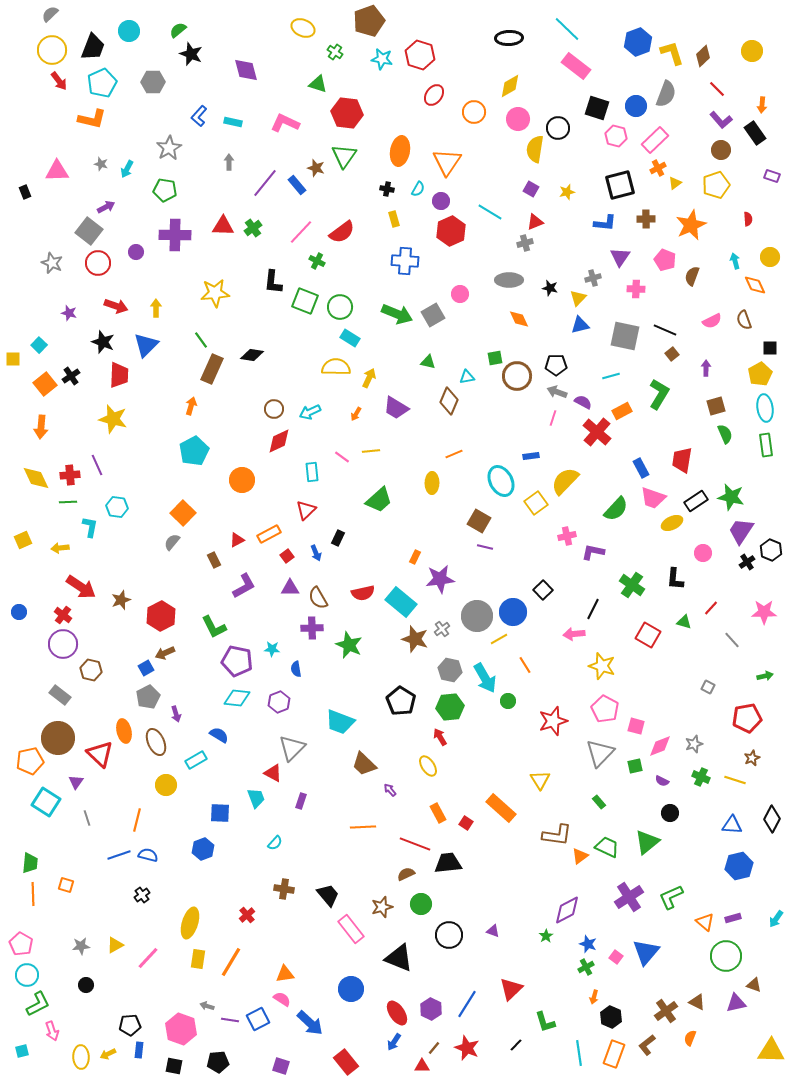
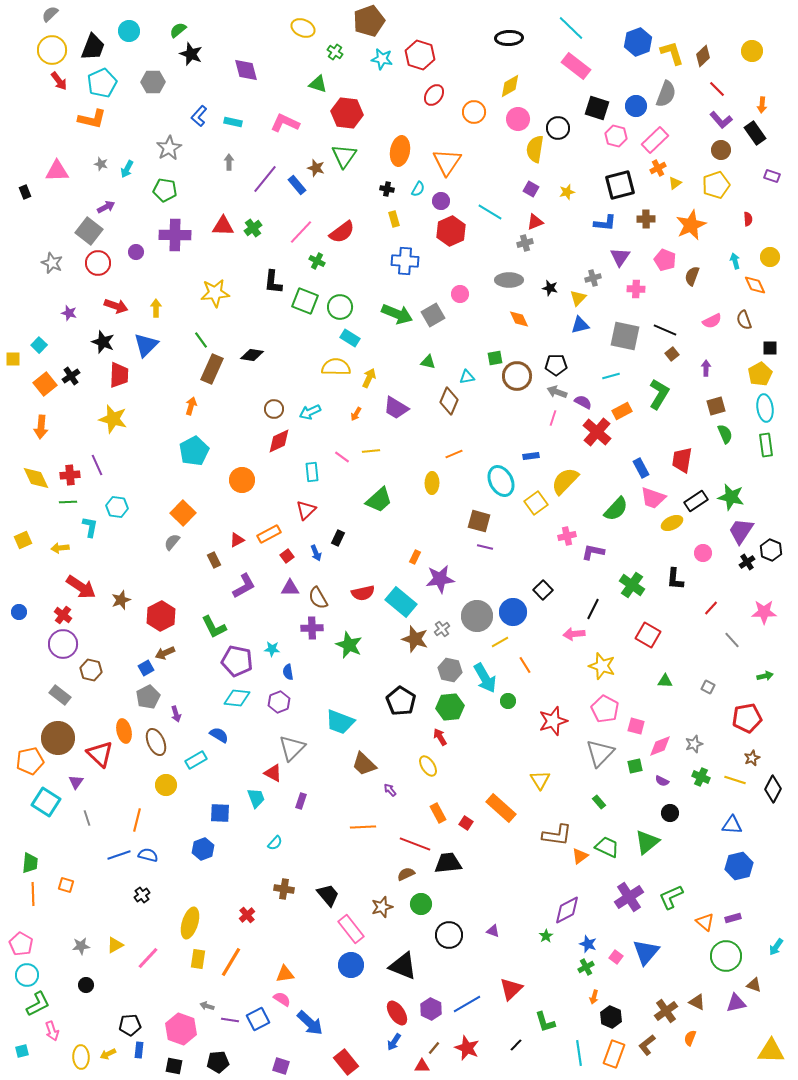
cyan line at (567, 29): moved 4 px right, 1 px up
purple line at (265, 183): moved 4 px up
brown square at (479, 521): rotated 15 degrees counterclockwise
green triangle at (684, 622): moved 19 px left, 59 px down; rotated 14 degrees counterclockwise
yellow line at (499, 639): moved 1 px right, 3 px down
blue semicircle at (296, 669): moved 8 px left, 3 px down
black diamond at (772, 819): moved 1 px right, 30 px up
cyan arrow at (776, 919): moved 28 px down
black triangle at (399, 958): moved 4 px right, 8 px down
blue circle at (351, 989): moved 24 px up
blue line at (467, 1004): rotated 28 degrees clockwise
